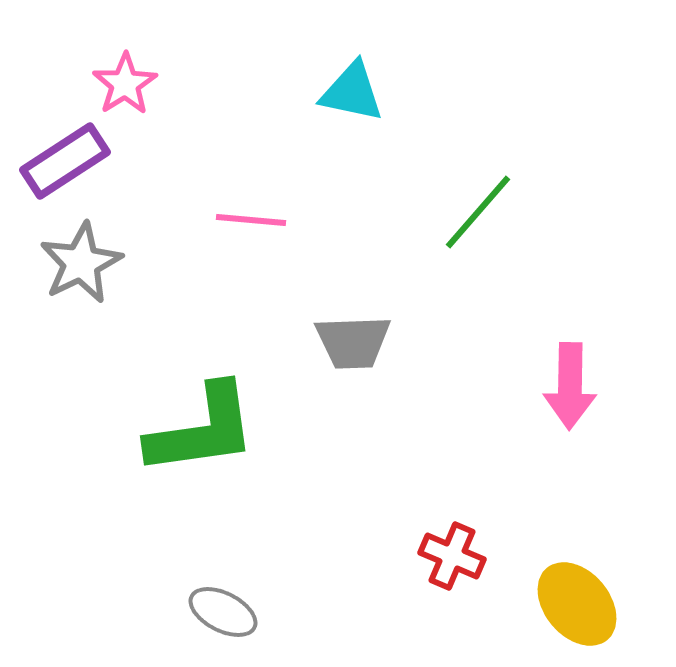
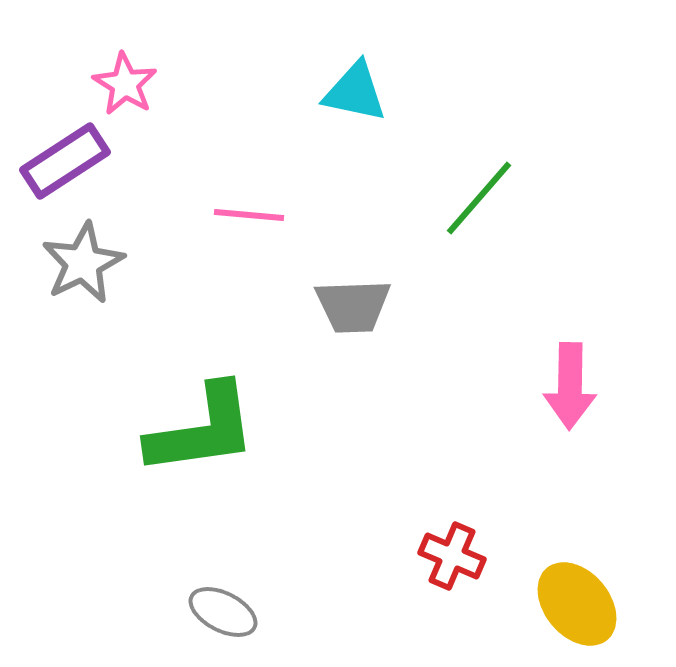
pink star: rotated 8 degrees counterclockwise
cyan triangle: moved 3 px right
green line: moved 1 px right, 14 px up
pink line: moved 2 px left, 5 px up
gray star: moved 2 px right
gray trapezoid: moved 36 px up
